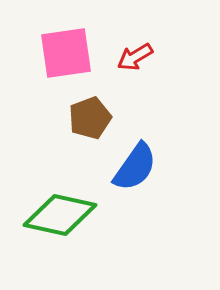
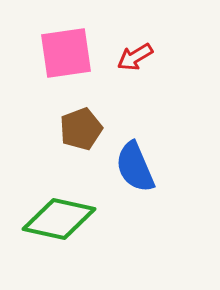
brown pentagon: moved 9 px left, 11 px down
blue semicircle: rotated 122 degrees clockwise
green diamond: moved 1 px left, 4 px down
